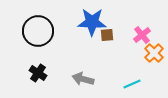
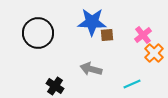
black circle: moved 2 px down
pink cross: moved 1 px right
black cross: moved 17 px right, 13 px down
gray arrow: moved 8 px right, 10 px up
